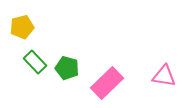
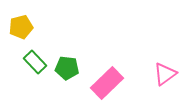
yellow pentagon: moved 1 px left
green pentagon: rotated 10 degrees counterclockwise
pink triangle: moved 1 px right, 2 px up; rotated 45 degrees counterclockwise
